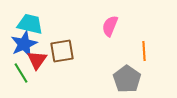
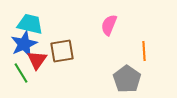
pink semicircle: moved 1 px left, 1 px up
